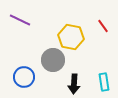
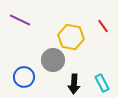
cyan rectangle: moved 2 px left, 1 px down; rotated 18 degrees counterclockwise
